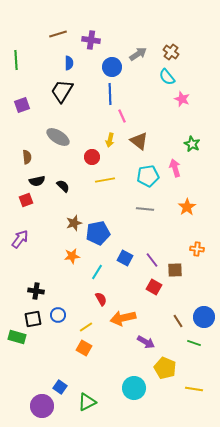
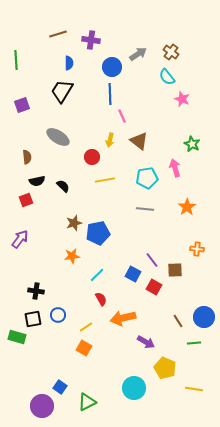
cyan pentagon at (148, 176): moved 1 px left, 2 px down
blue square at (125, 258): moved 8 px right, 16 px down
cyan line at (97, 272): moved 3 px down; rotated 14 degrees clockwise
green line at (194, 343): rotated 24 degrees counterclockwise
